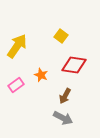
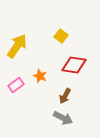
orange star: moved 1 px left, 1 px down
